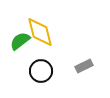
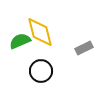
green semicircle: rotated 15 degrees clockwise
gray rectangle: moved 18 px up
